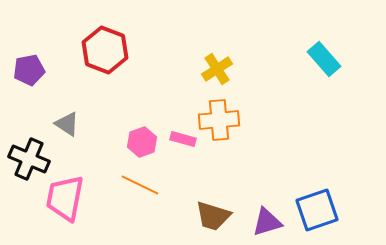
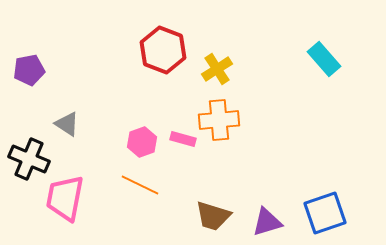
red hexagon: moved 58 px right
blue square: moved 8 px right, 3 px down
